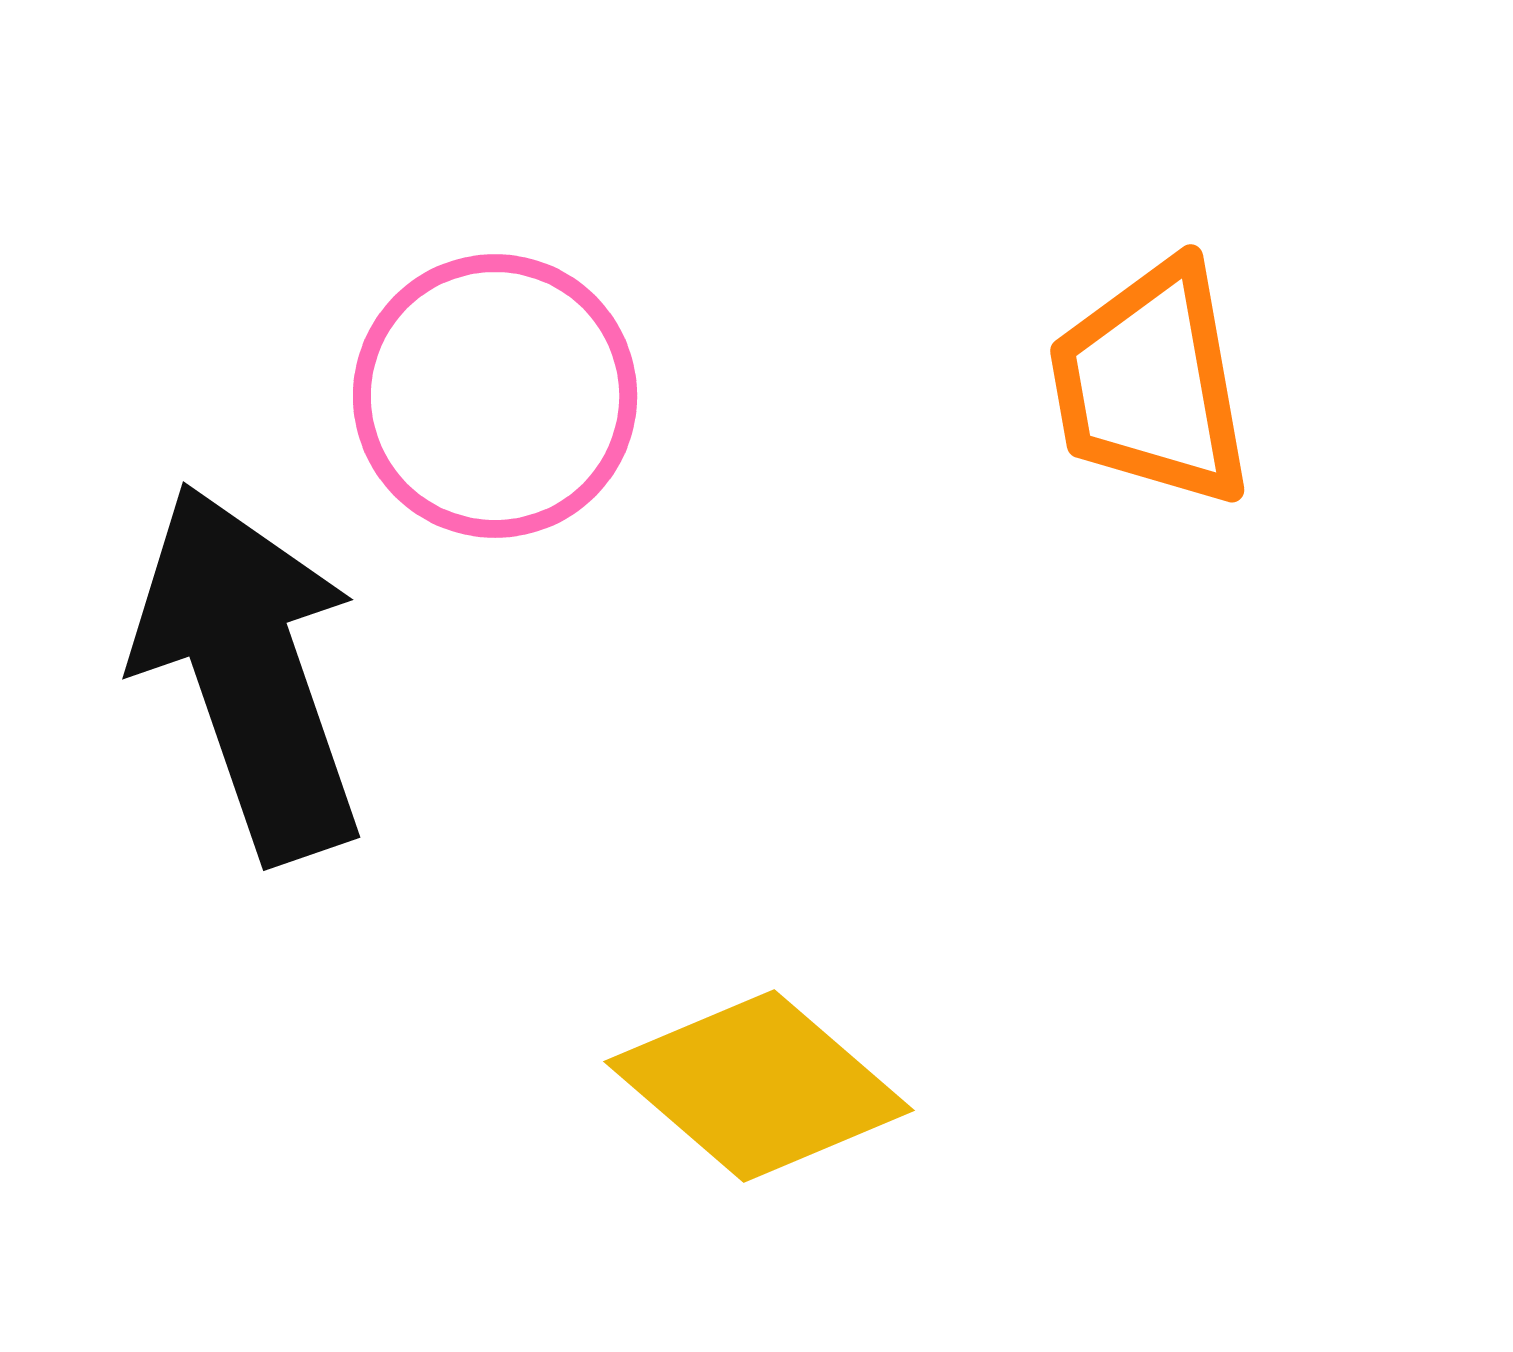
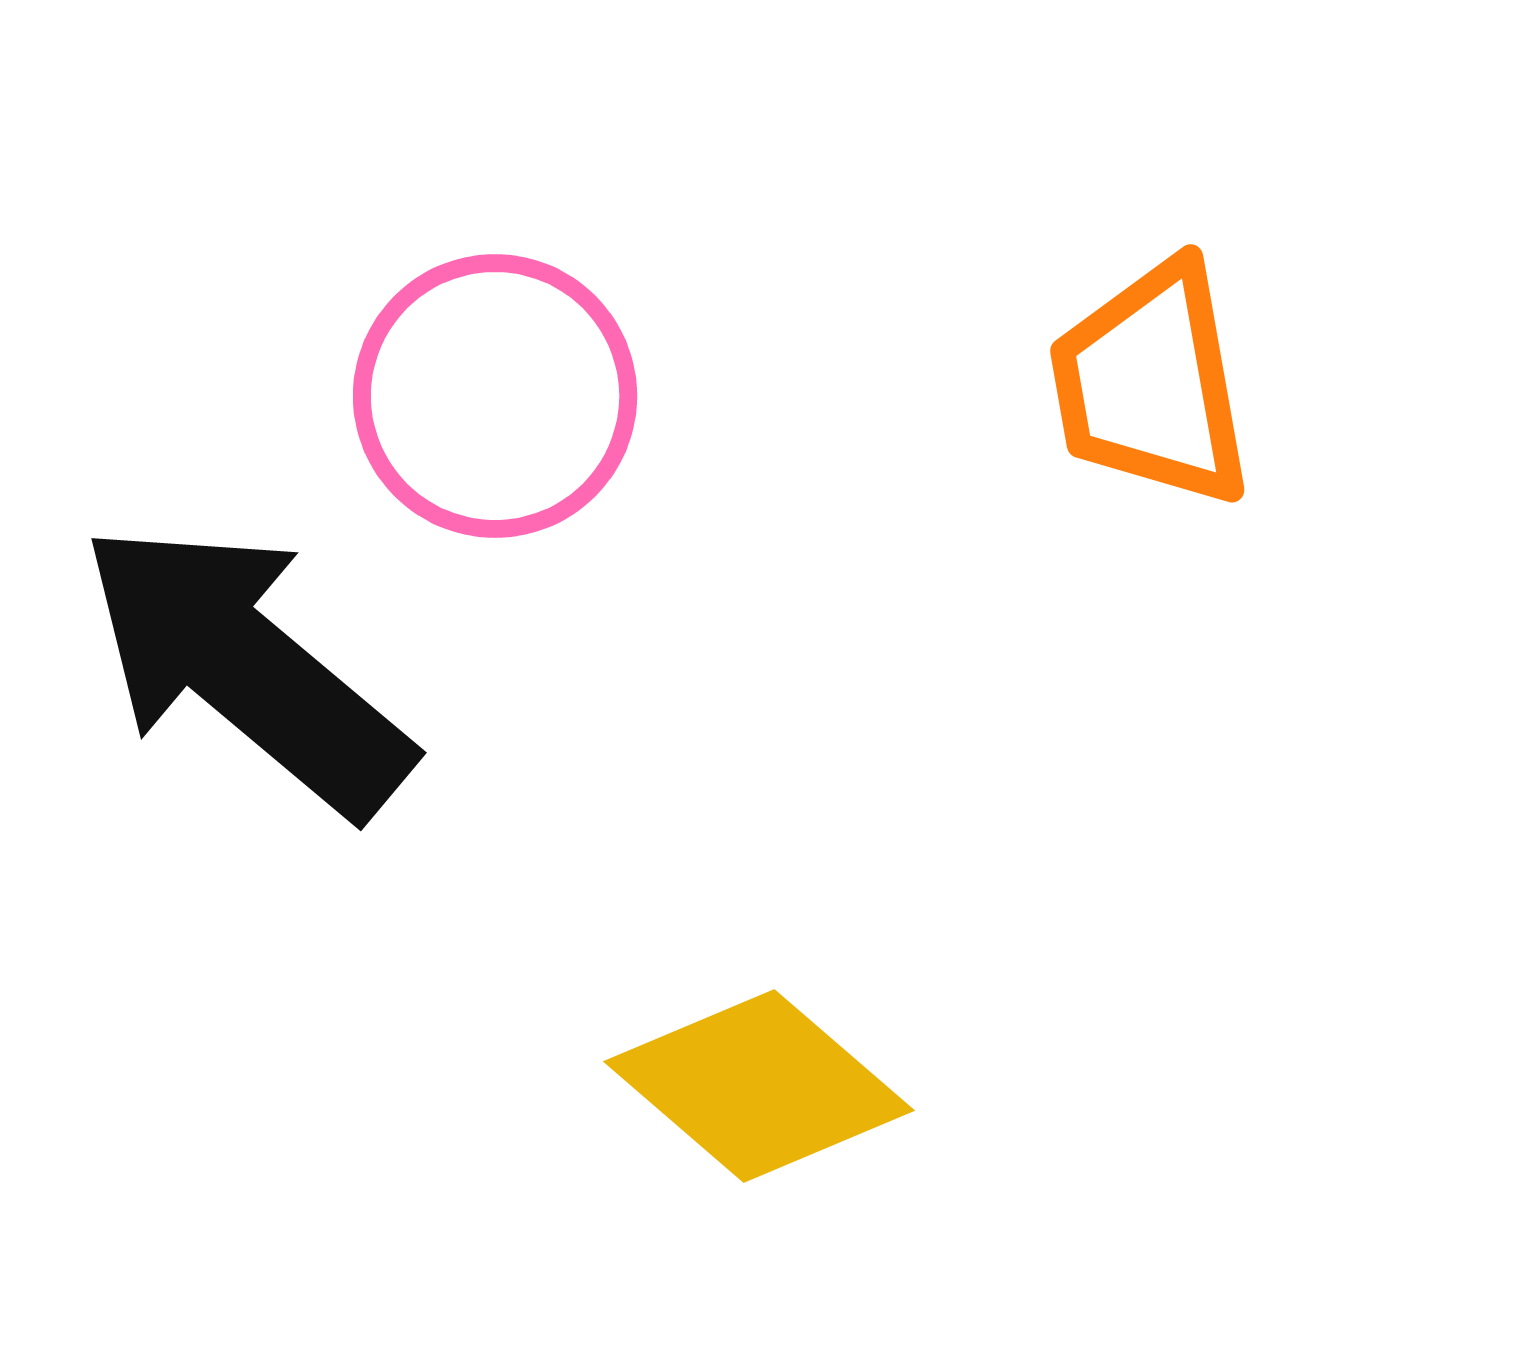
black arrow: moved 3 px left, 4 px up; rotated 31 degrees counterclockwise
